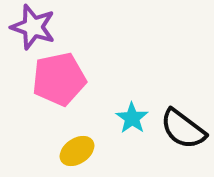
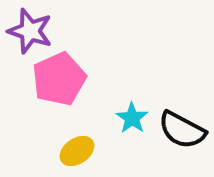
purple star: moved 3 px left, 4 px down
pink pentagon: rotated 12 degrees counterclockwise
black semicircle: moved 1 px left, 1 px down; rotated 9 degrees counterclockwise
